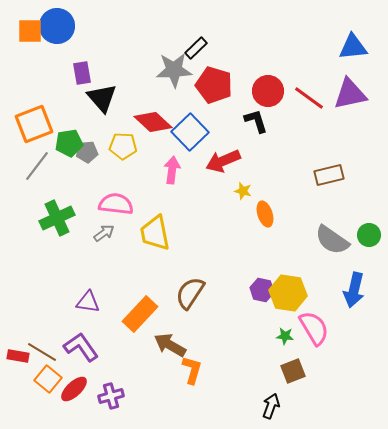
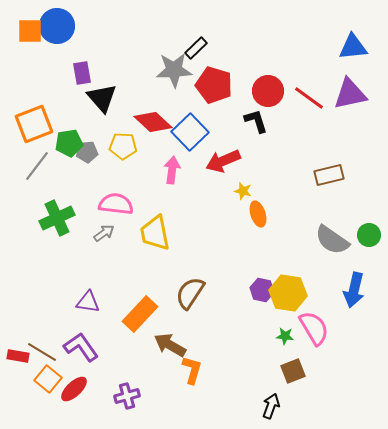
orange ellipse at (265, 214): moved 7 px left
purple cross at (111, 396): moved 16 px right
